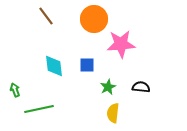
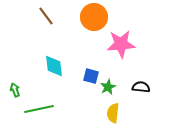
orange circle: moved 2 px up
blue square: moved 4 px right, 11 px down; rotated 14 degrees clockwise
